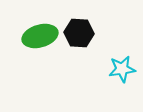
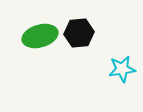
black hexagon: rotated 8 degrees counterclockwise
